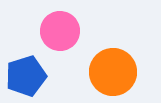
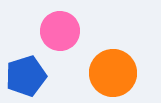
orange circle: moved 1 px down
